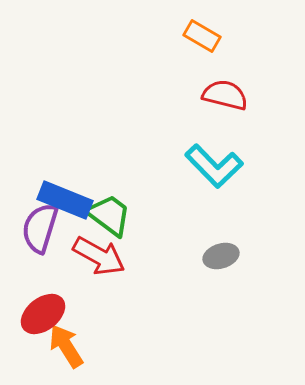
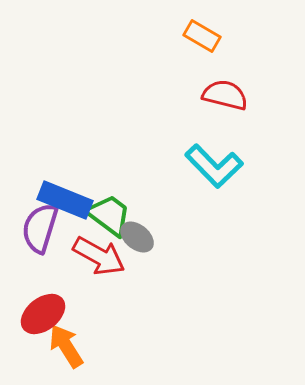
gray ellipse: moved 84 px left, 19 px up; rotated 56 degrees clockwise
